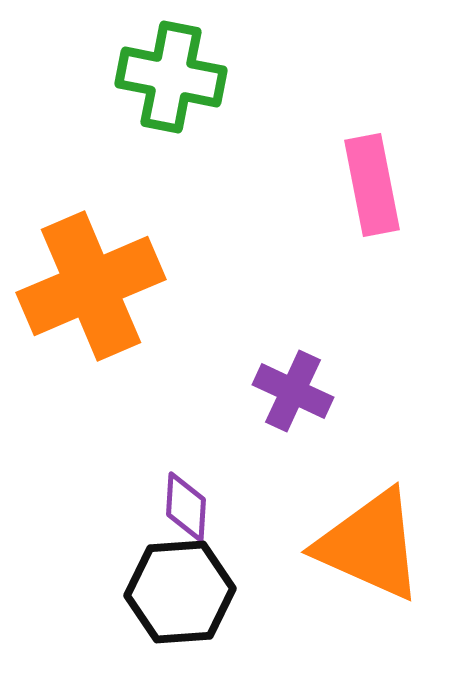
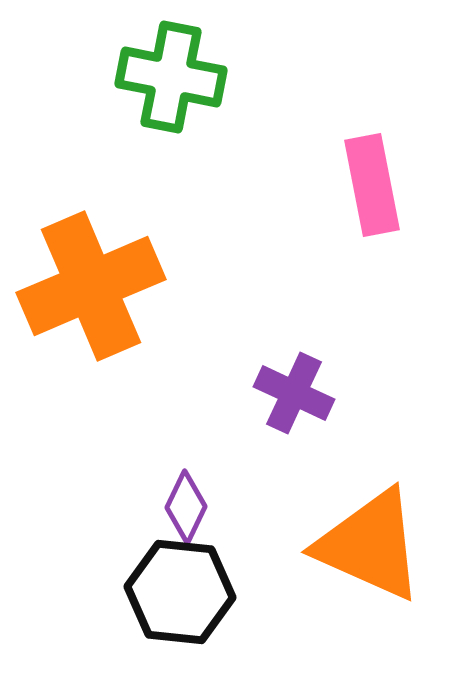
purple cross: moved 1 px right, 2 px down
purple diamond: rotated 22 degrees clockwise
black hexagon: rotated 10 degrees clockwise
